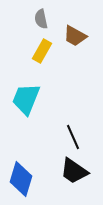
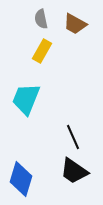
brown trapezoid: moved 12 px up
